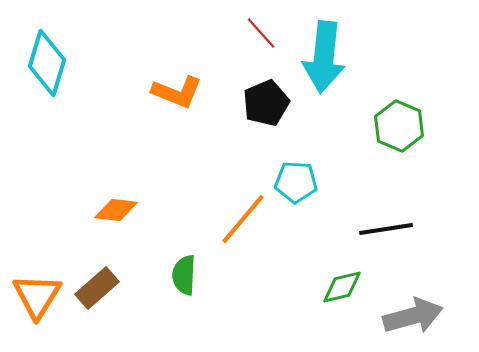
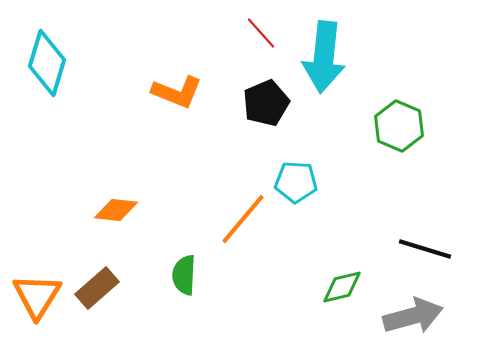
black line: moved 39 px right, 20 px down; rotated 26 degrees clockwise
